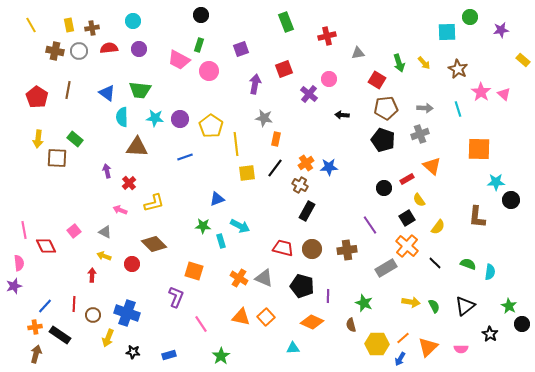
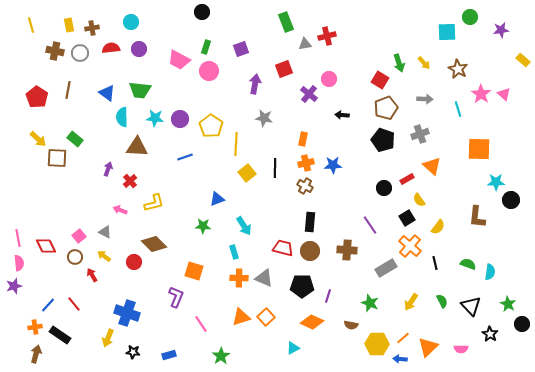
black circle at (201, 15): moved 1 px right, 3 px up
cyan circle at (133, 21): moved 2 px left, 1 px down
yellow line at (31, 25): rotated 14 degrees clockwise
green rectangle at (199, 45): moved 7 px right, 2 px down
red semicircle at (109, 48): moved 2 px right
gray circle at (79, 51): moved 1 px right, 2 px down
gray triangle at (358, 53): moved 53 px left, 9 px up
red square at (377, 80): moved 3 px right
pink star at (481, 92): moved 2 px down
brown pentagon at (386, 108): rotated 15 degrees counterclockwise
gray arrow at (425, 108): moved 9 px up
yellow arrow at (38, 139): rotated 54 degrees counterclockwise
orange rectangle at (276, 139): moved 27 px right
yellow line at (236, 144): rotated 10 degrees clockwise
orange cross at (306, 163): rotated 21 degrees clockwise
blue star at (329, 167): moved 4 px right, 2 px up
black line at (275, 168): rotated 36 degrees counterclockwise
purple arrow at (107, 171): moved 1 px right, 2 px up; rotated 32 degrees clockwise
yellow square at (247, 173): rotated 30 degrees counterclockwise
red cross at (129, 183): moved 1 px right, 2 px up
brown cross at (300, 185): moved 5 px right, 1 px down
black rectangle at (307, 211): moved 3 px right, 11 px down; rotated 24 degrees counterclockwise
cyan arrow at (240, 226): moved 4 px right; rotated 30 degrees clockwise
pink line at (24, 230): moved 6 px left, 8 px down
pink square at (74, 231): moved 5 px right, 5 px down
cyan rectangle at (221, 241): moved 13 px right, 11 px down
orange cross at (407, 246): moved 3 px right
brown circle at (312, 249): moved 2 px left, 2 px down
brown cross at (347, 250): rotated 12 degrees clockwise
yellow arrow at (104, 256): rotated 16 degrees clockwise
black line at (435, 263): rotated 32 degrees clockwise
red circle at (132, 264): moved 2 px right, 2 px up
red arrow at (92, 275): rotated 32 degrees counterclockwise
orange cross at (239, 278): rotated 30 degrees counterclockwise
black pentagon at (302, 286): rotated 15 degrees counterclockwise
purple line at (328, 296): rotated 16 degrees clockwise
yellow arrow at (411, 302): rotated 114 degrees clockwise
green star at (364, 303): moved 6 px right
red line at (74, 304): rotated 42 degrees counterclockwise
blue line at (45, 306): moved 3 px right, 1 px up
green semicircle at (434, 306): moved 8 px right, 5 px up
black triangle at (465, 306): moved 6 px right; rotated 35 degrees counterclockwise
green star at (509, 306): moved 1 px left, 2 px up
brown circle at (93, 315): moved 18 px left, 58 px up
orange triangle at (241, 317): rotated 30 degrees counterclockwise
brown semicircle at (351, 325): rotated 64 degrees counterclockwise
cyan triangle at (293, 348): rotated 24 degrees counterclockwise
blue arrow at (400, 359): rotated 64 degrees clockwise
